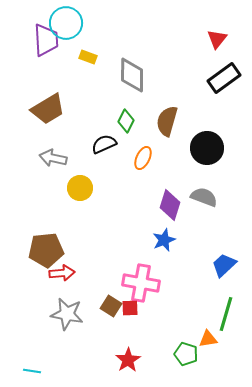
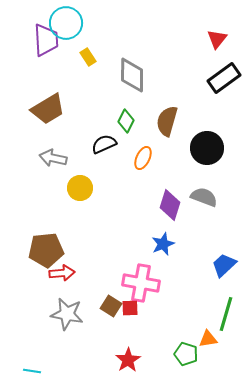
yellow rectangle: rotated 36 degrees clockwise
blue star: moved 1 px left, 4 px down
